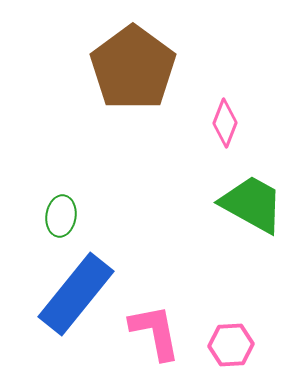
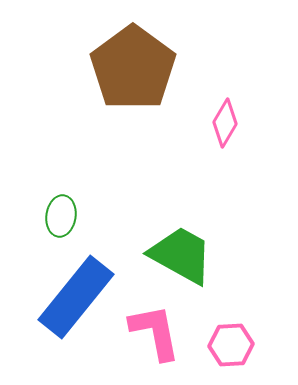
pink diamond: rotated 9 degrees clockwise
green trapezoid: moved 71 px left, 51 px down
blue rectangle: moved 3 px down
